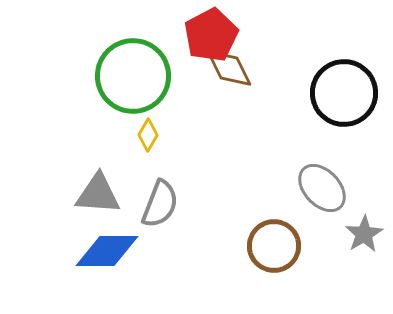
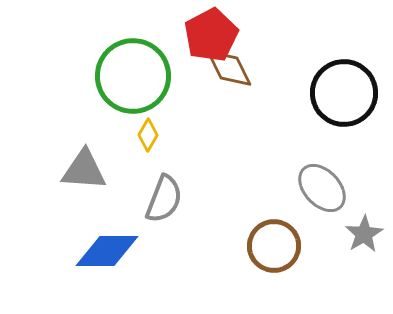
gray triangle: moved 14 px left, 24 px up
gray semicircle: moved 4 px right, 5 px up
